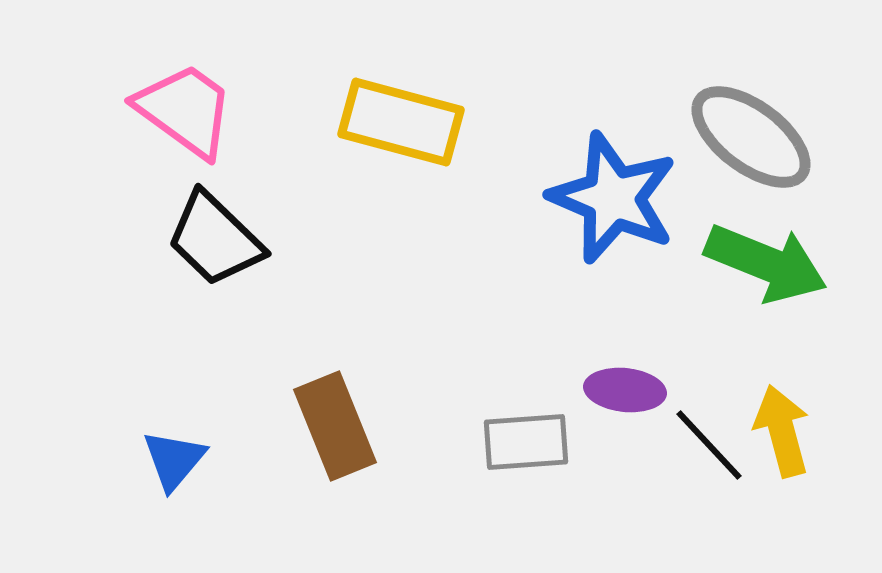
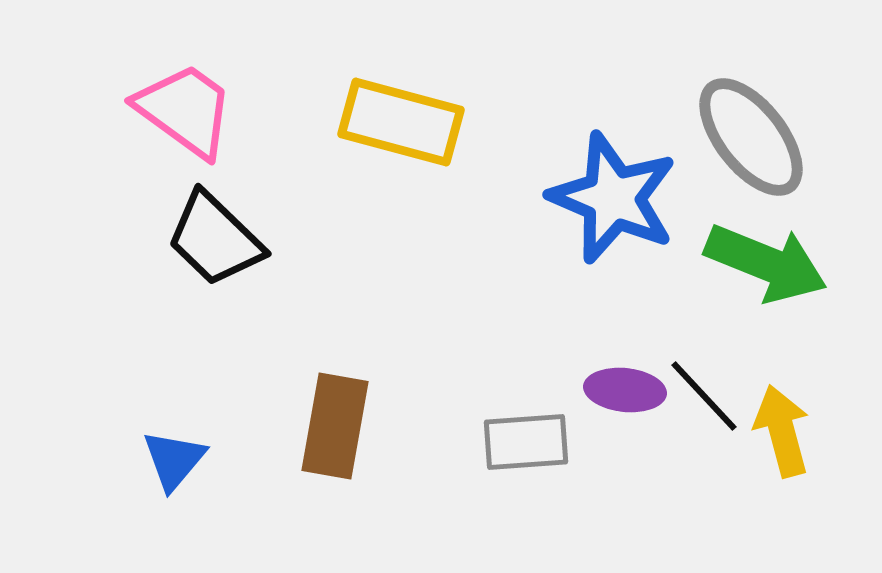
gray ellipse: rotated 15 degrees clockwise
brown rectangle: rotated 32 degrees clockwise
black line: moved 5 px left, 49 px up
